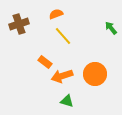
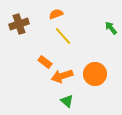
green triangle: rotated 24 degrees clockwise
